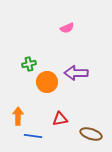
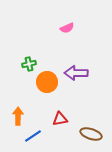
blue line: rotated 42 degrees counterclockwise
